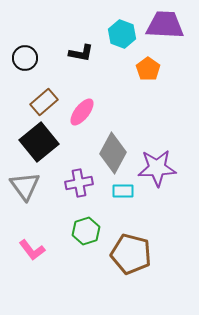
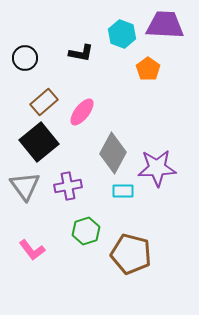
purple cross: moved 11 px left, 3 px down
